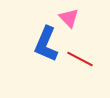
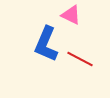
pink triangle: moved 2 px right, 3 px up; rotated 20 degrees counterclockwise
